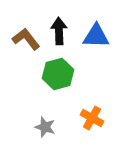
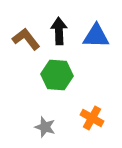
green hexagon: moved 1 px left, 1 px down; rotated 20 degrees clockwise
